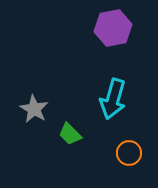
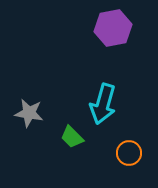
cyan arrow: moved 10 px left, 5 px down
gray star: moved 5 px left, 4 px down; rotated 20 degrees counterclockwise
green trapezoid: moved 2 px right, 3 px down
